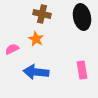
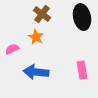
brown cross: rotated 24 degrees clockwise
orange star: moved 2 px up
